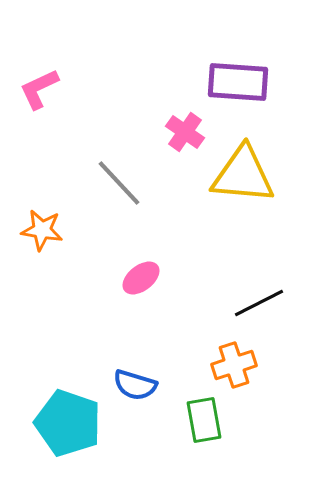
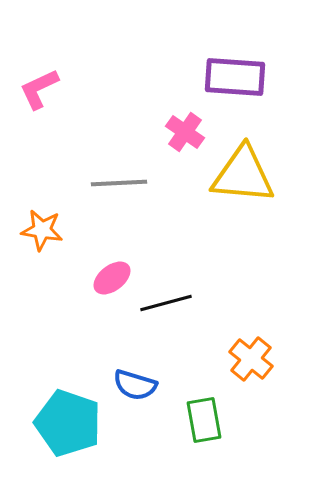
purple rectangle: moved 3 px left, 5 px up
gray line: rotated 50 degrees counterclockwise
pink ellipse: moved 29 px left
black line: moved 93 px left; rotated 12 degrees clockwise
orange cross: moved 17 px right, 6 px up; rotated 33 degrees counterclockwise
